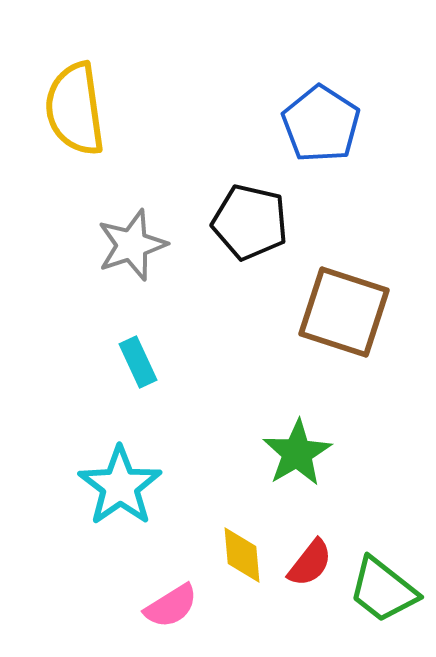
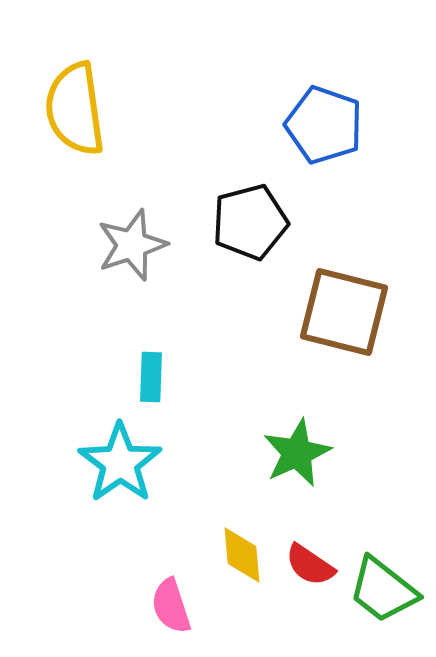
blue pentagon: moved 3 px right, 1 px down; rotated 14 degrees counterclockwise
black pentagon: rotated 28 degrees counterclockwise
brown square: rotated 4 degrees counterclockwise
cyan rectangle: moved 13 px right, 15 px down; rotated 27 degrees clockwise
green star: rotated 6 degrees clockwise
cyan star: moved 23 px up
red semicircle: moved 2 px down; rotated 86 degrees clockwise
pink semicircle: rotated 104 degrees clockwise
